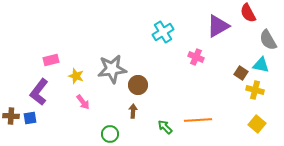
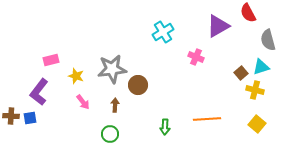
gray semicircle: rotated 15 degrees clockwise
cyan triangle: moved 2 px down; rotated 30 degrees counterclockwise
brown square: rotated 16 degrees clockwise
brown arrow: moved 18 px left, 6 px up
orange line: moved 9 px right, 1 px up
green arrow: rotated 133 degrees counterclockwise
